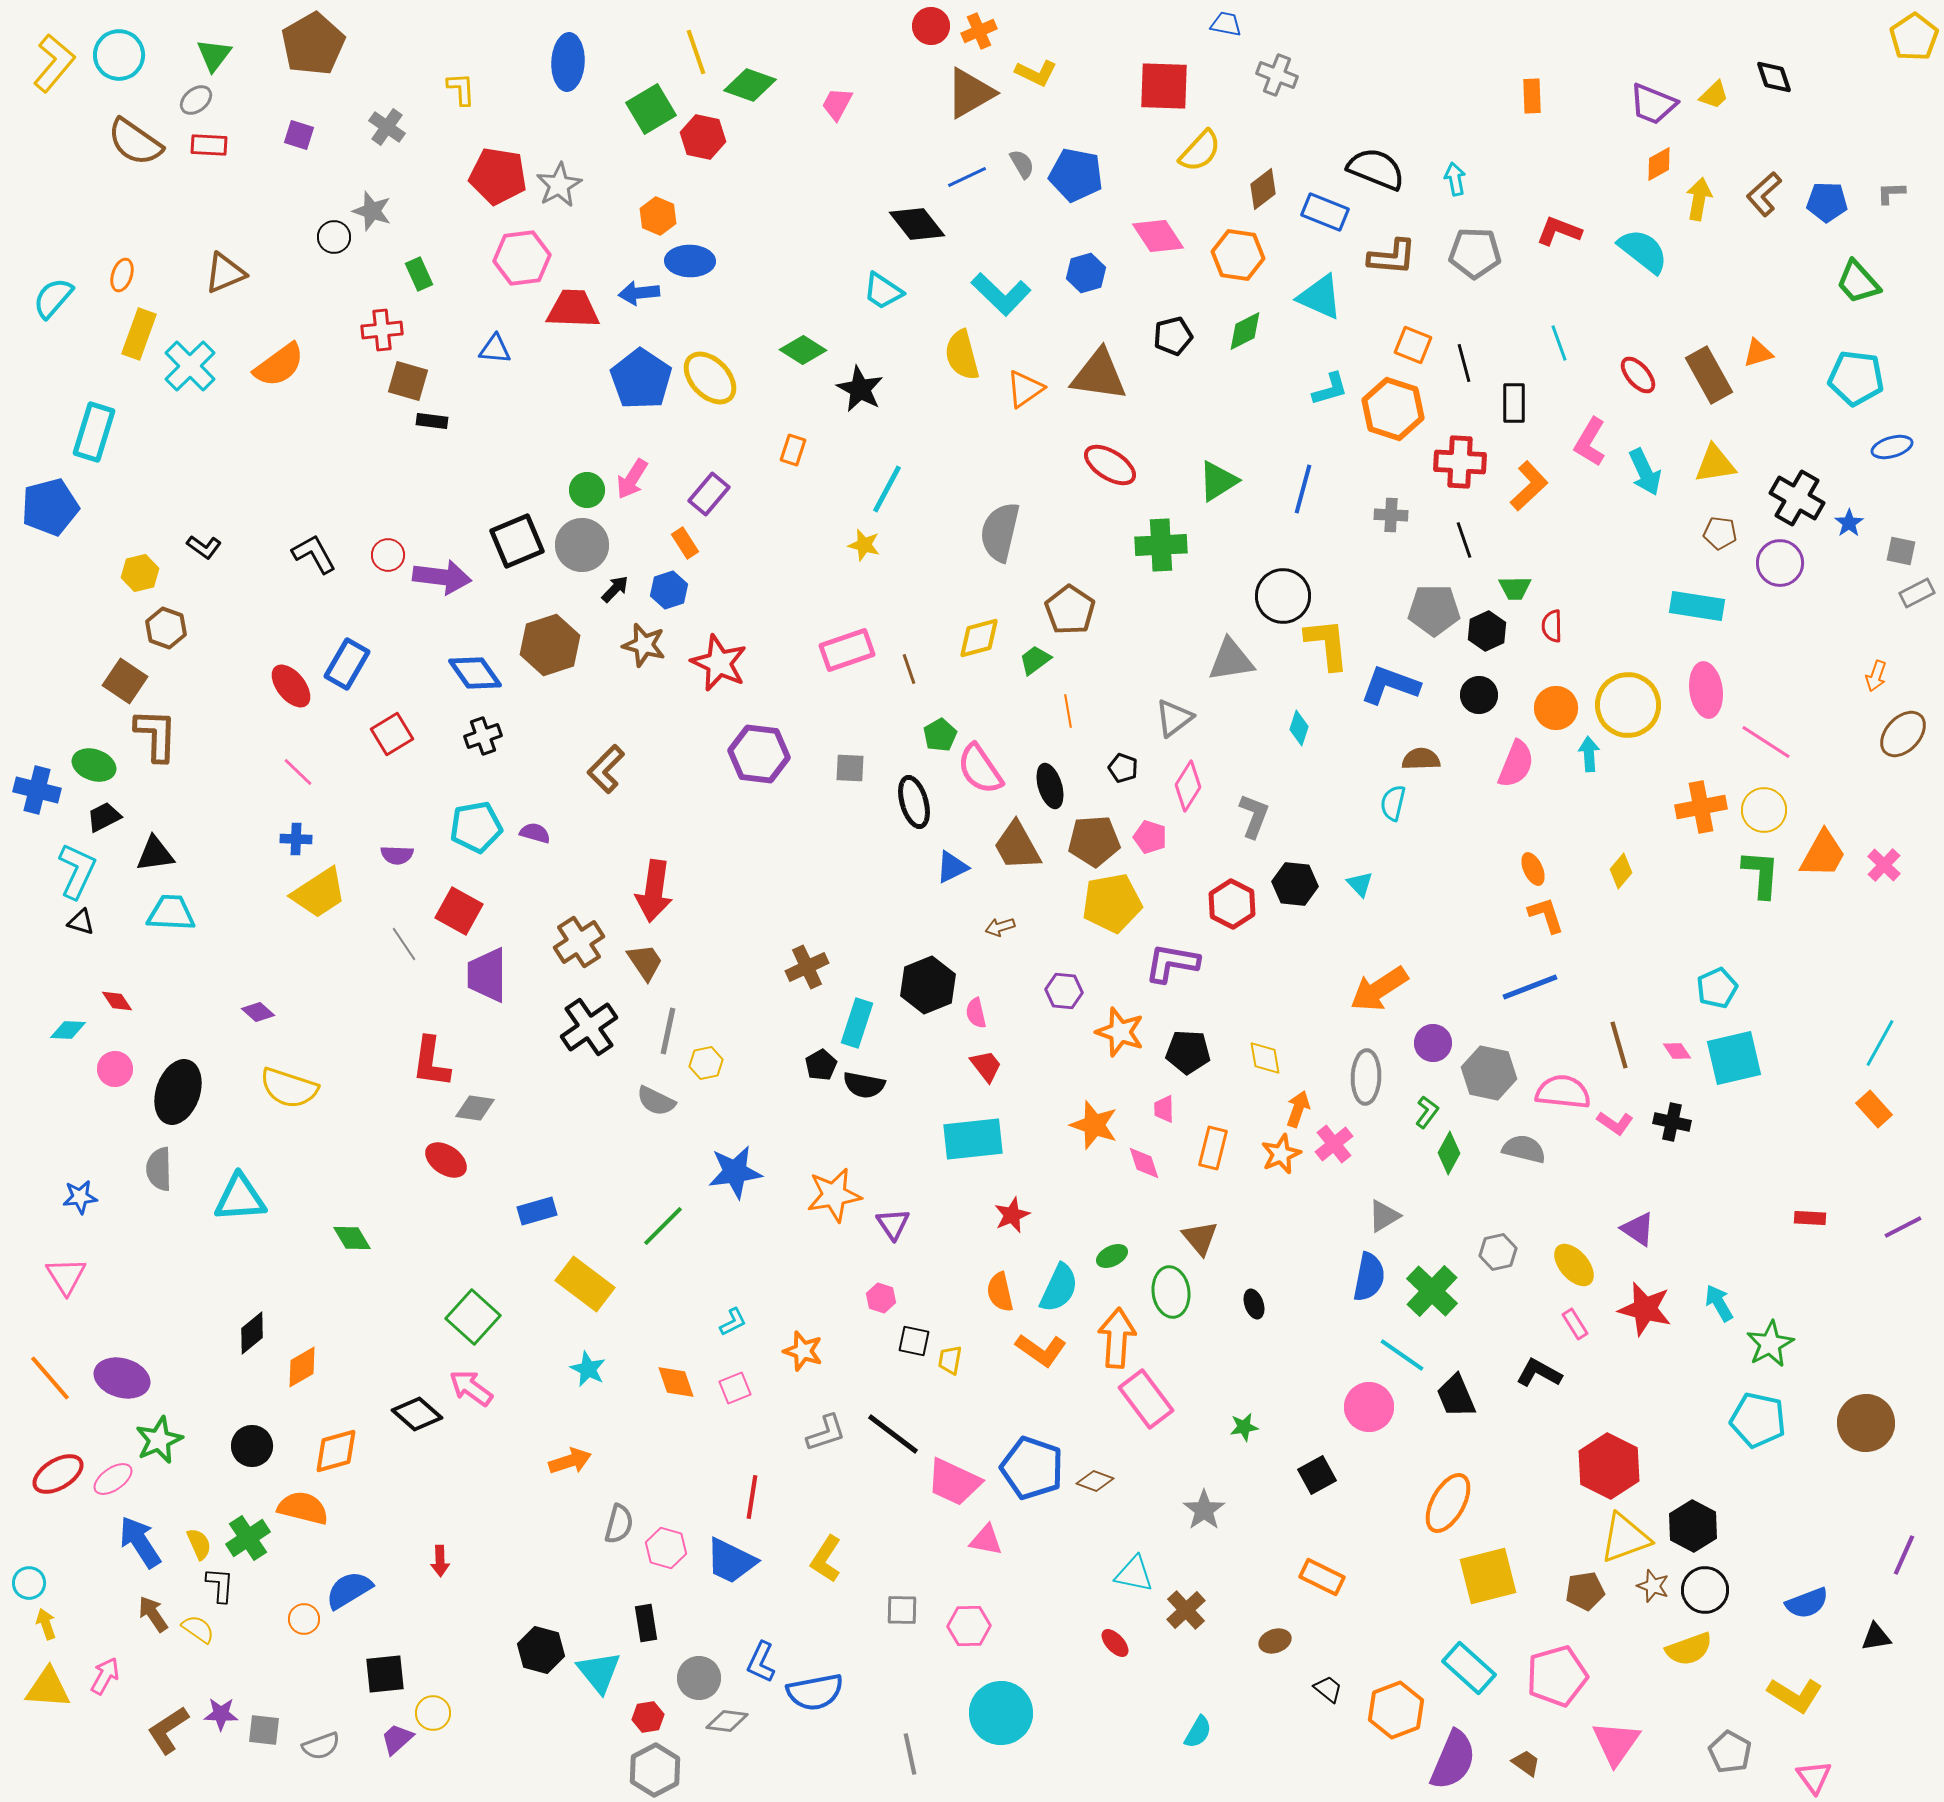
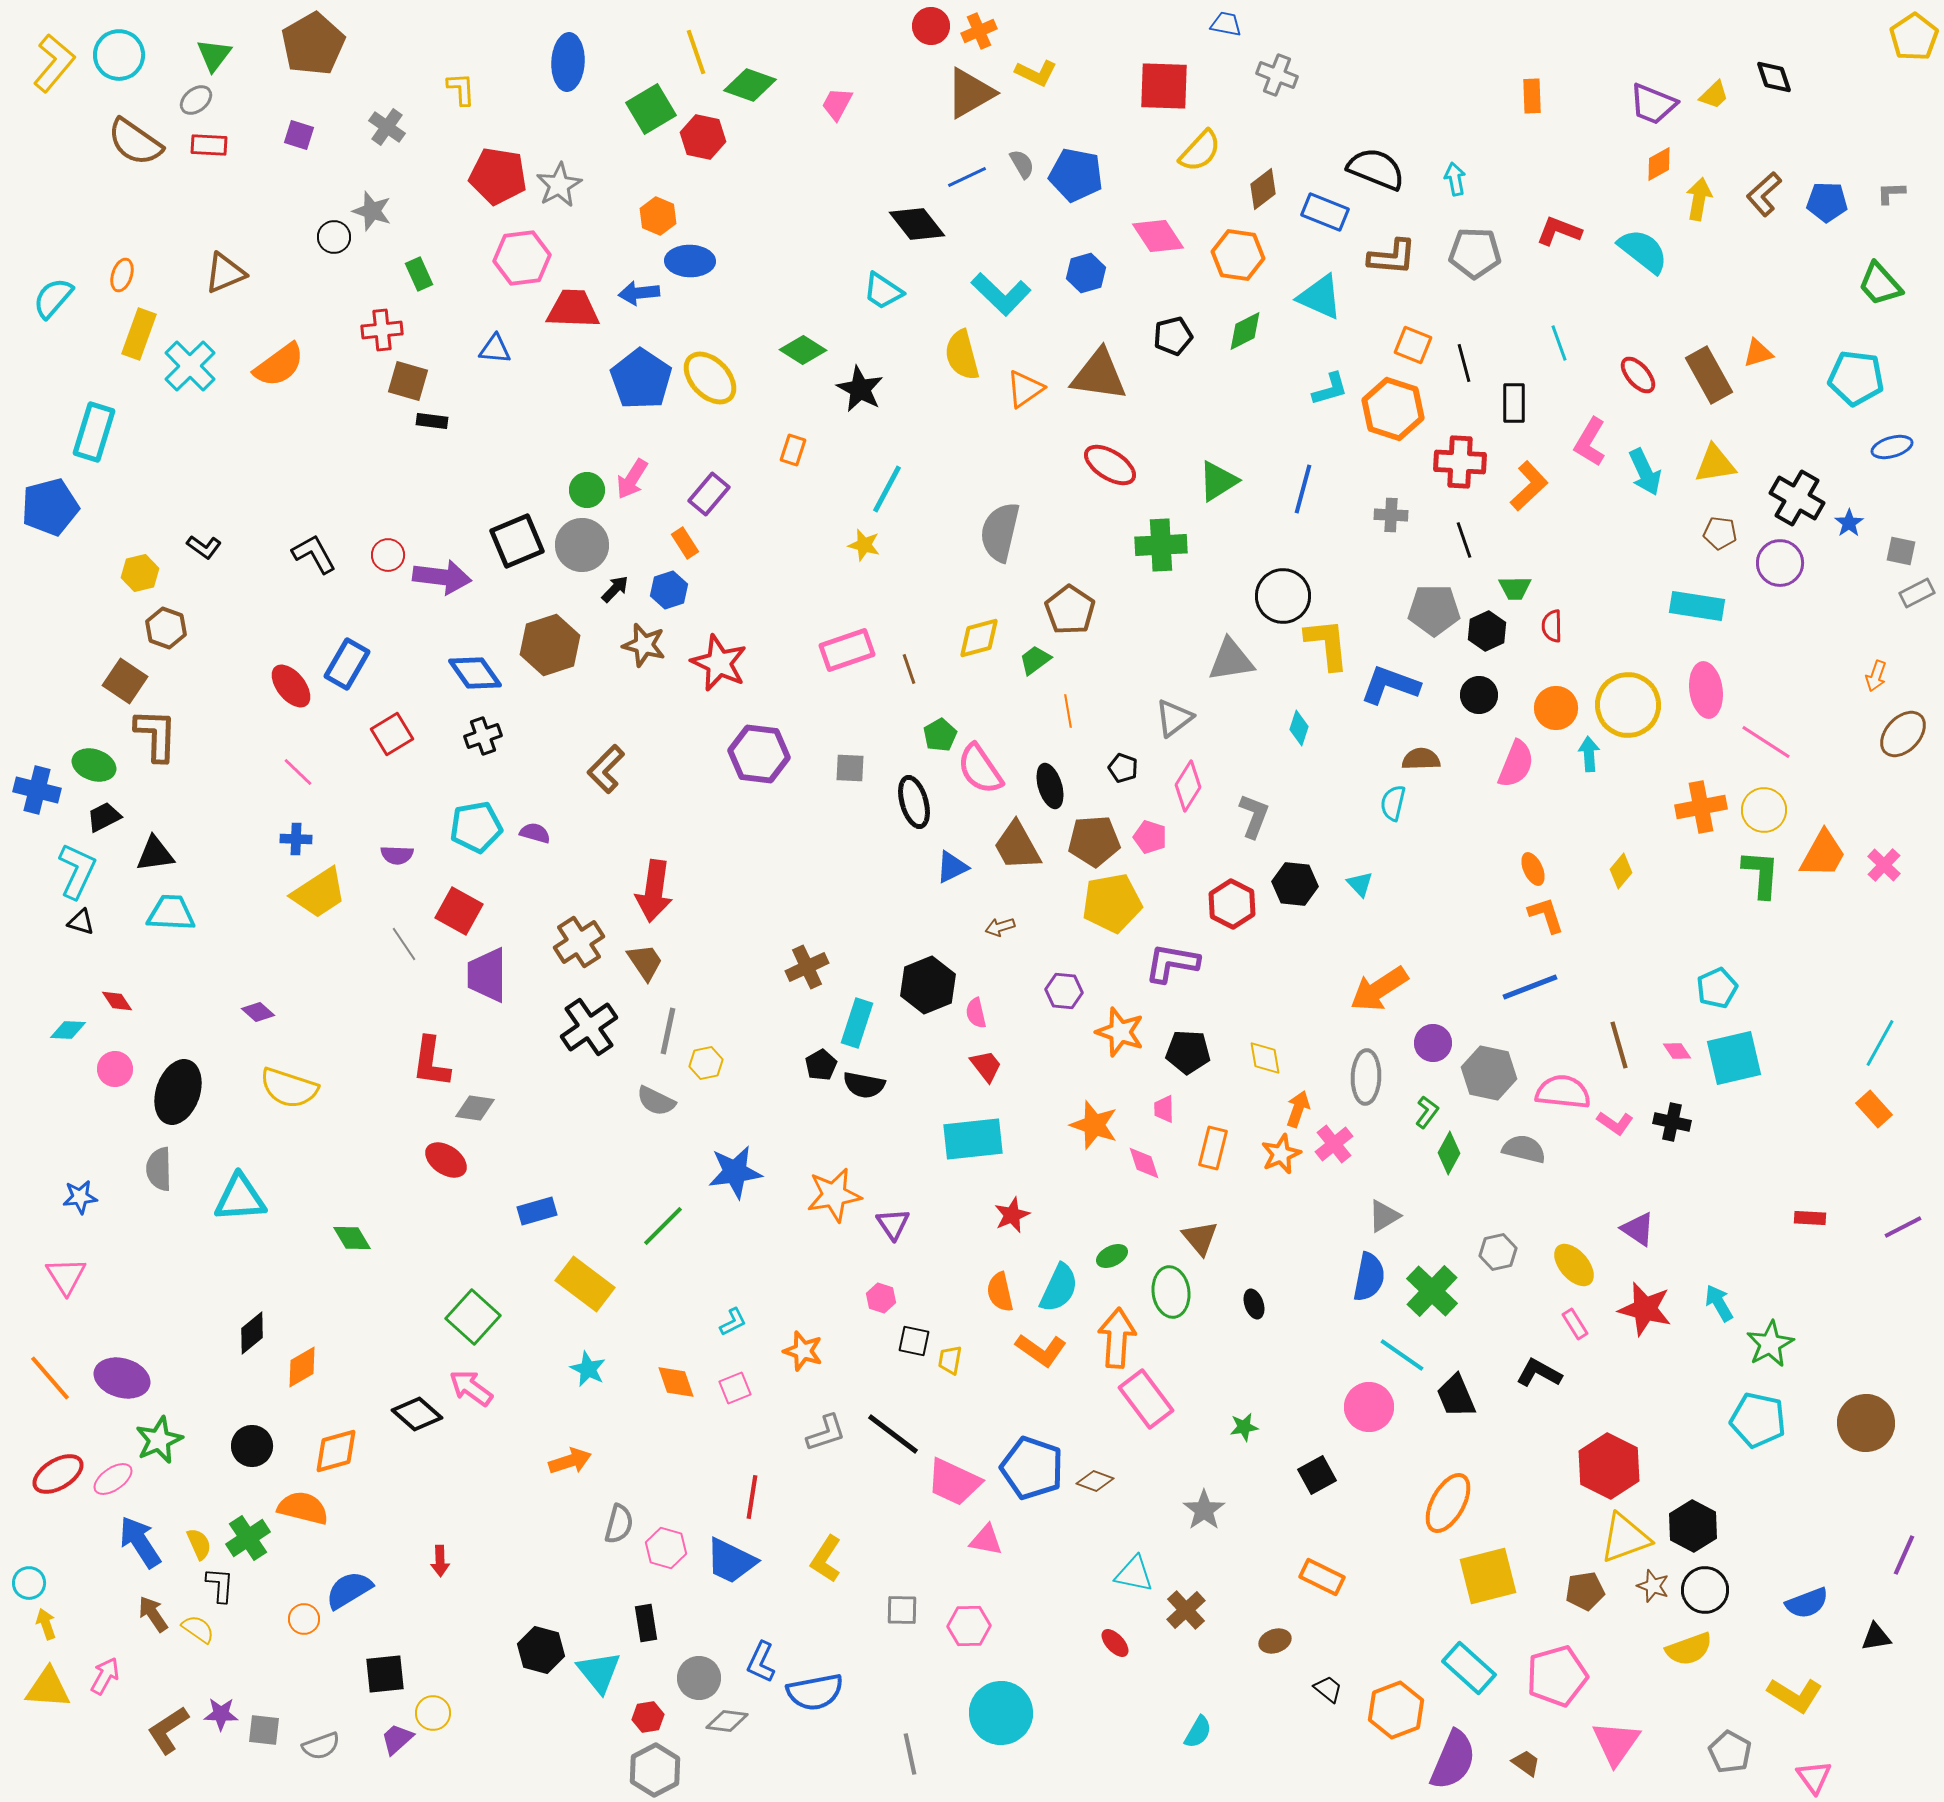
green trapezoid at (1858, 282): moved 22 px right, 2 px down
